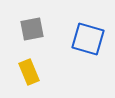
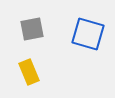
blue square: moved 5 px up
